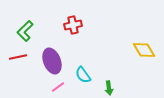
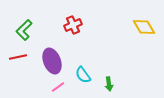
red cross: rotated 12 degrees counterclockwise
green L-shape: moved 1 px left, 1 px up
yellow diamond: moved 23 px up
green arrow: moved 4 px up
